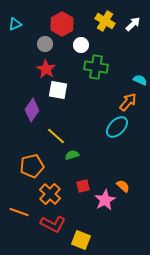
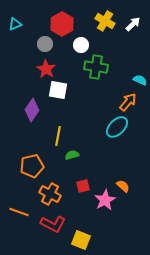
yellow line: moved 2 px right; rotated 60 degrees clockwise
orange cross: rotated 15 degrees counterclockwise
